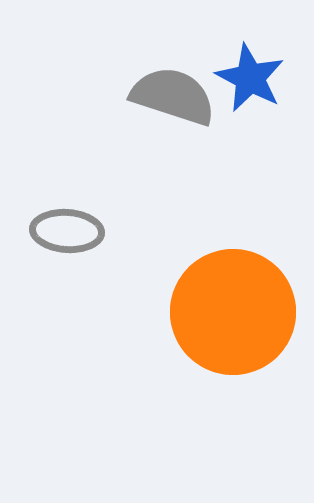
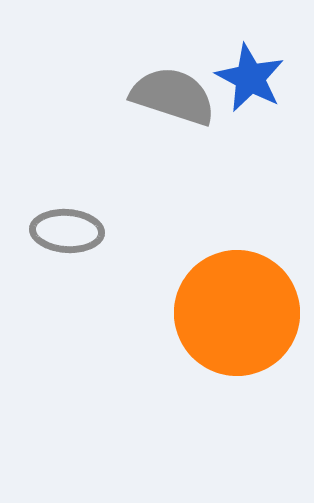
orange circle: moved 4 px right, 1 px down
